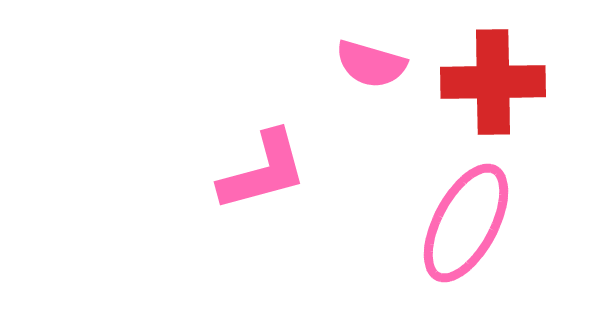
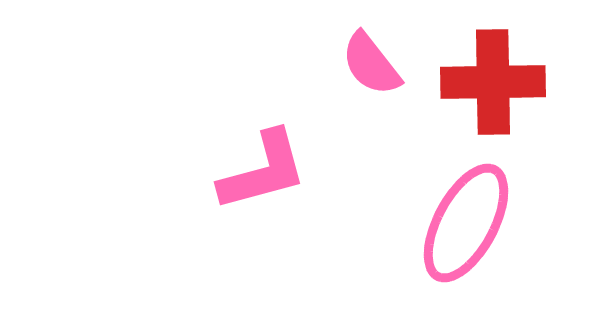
pink semicircle: rotated 36 degrees clockwise
